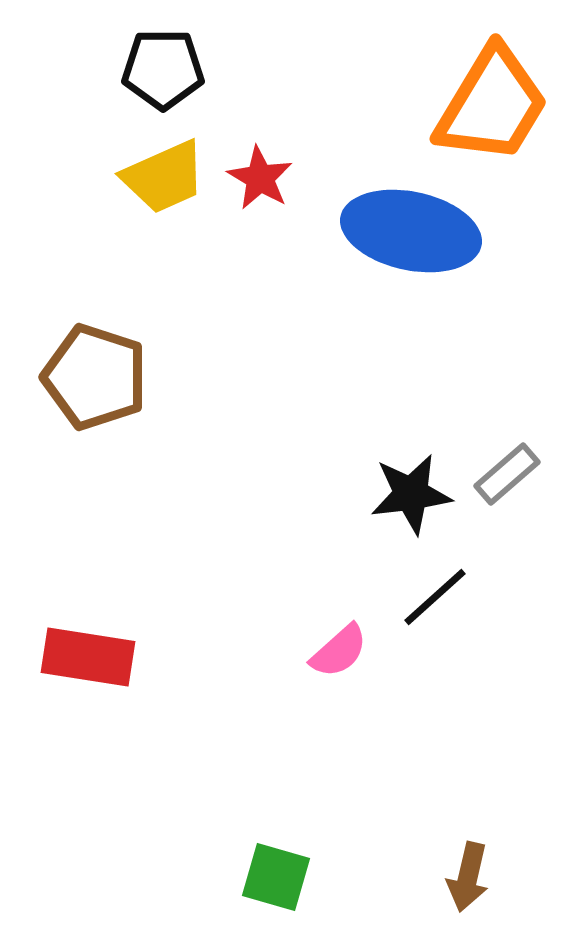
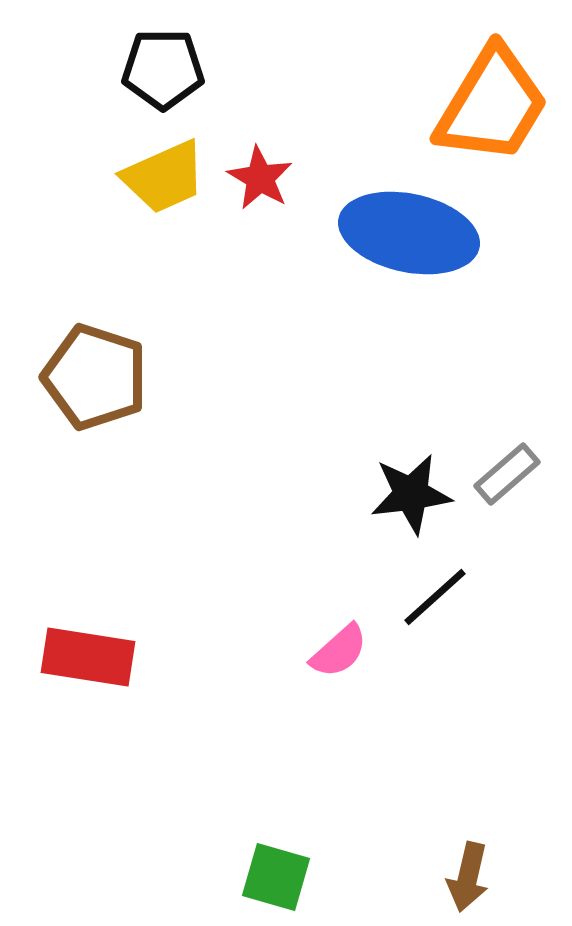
blue ellipse: moved 2 px left, 2 px down
